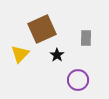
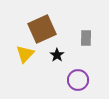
yellow triangle: moved 5 px right
